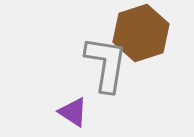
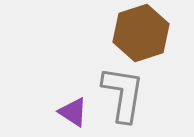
gray L-shape: moved 17 px right, 30 px down
